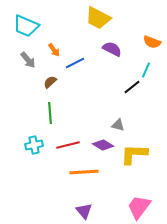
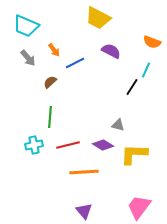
purple semicircle: moved 1 px left, 2 px down
gray arrow: moved 2 px up
black line: rotated 18 degrees counterclockwise
green line: moved 4 px down; rotated 10 degrees clockwise
